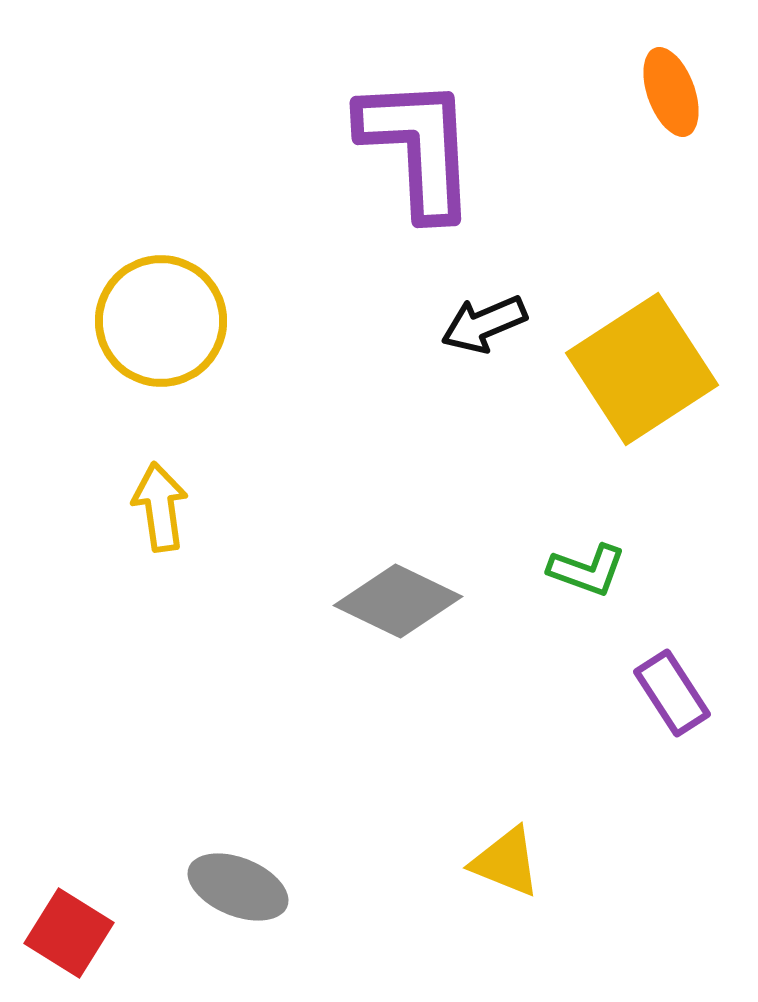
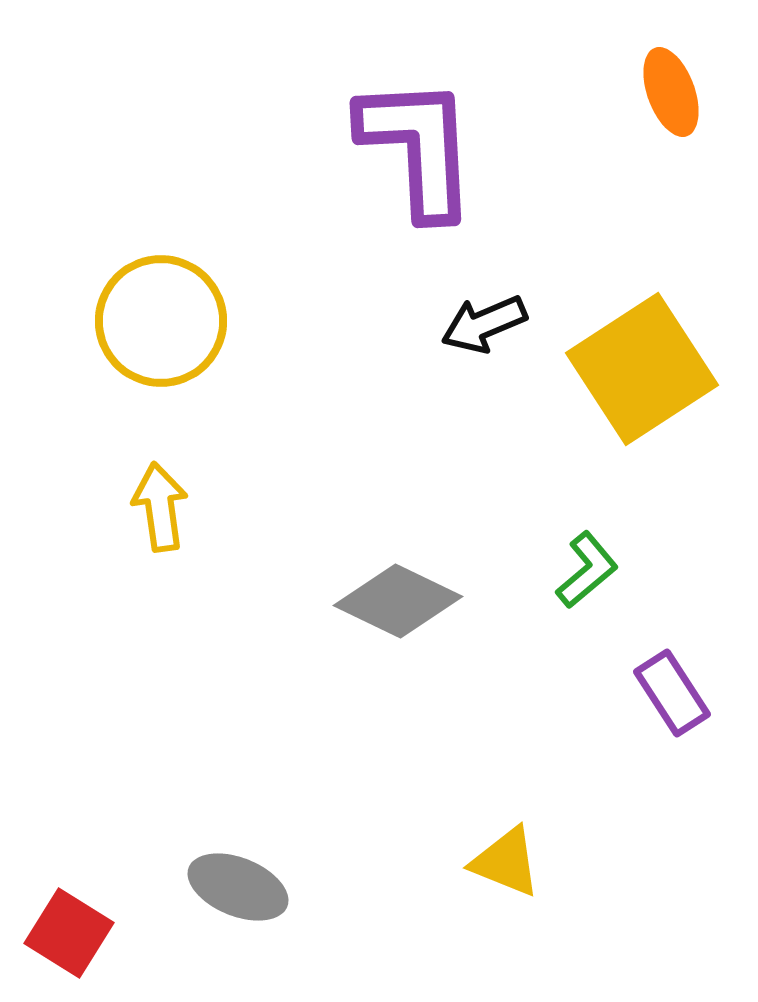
green L-shape: rotated 60 degrees counterclockwise
